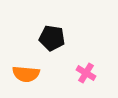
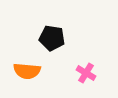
orange semicircle: moved 1 px right, 3 px up
